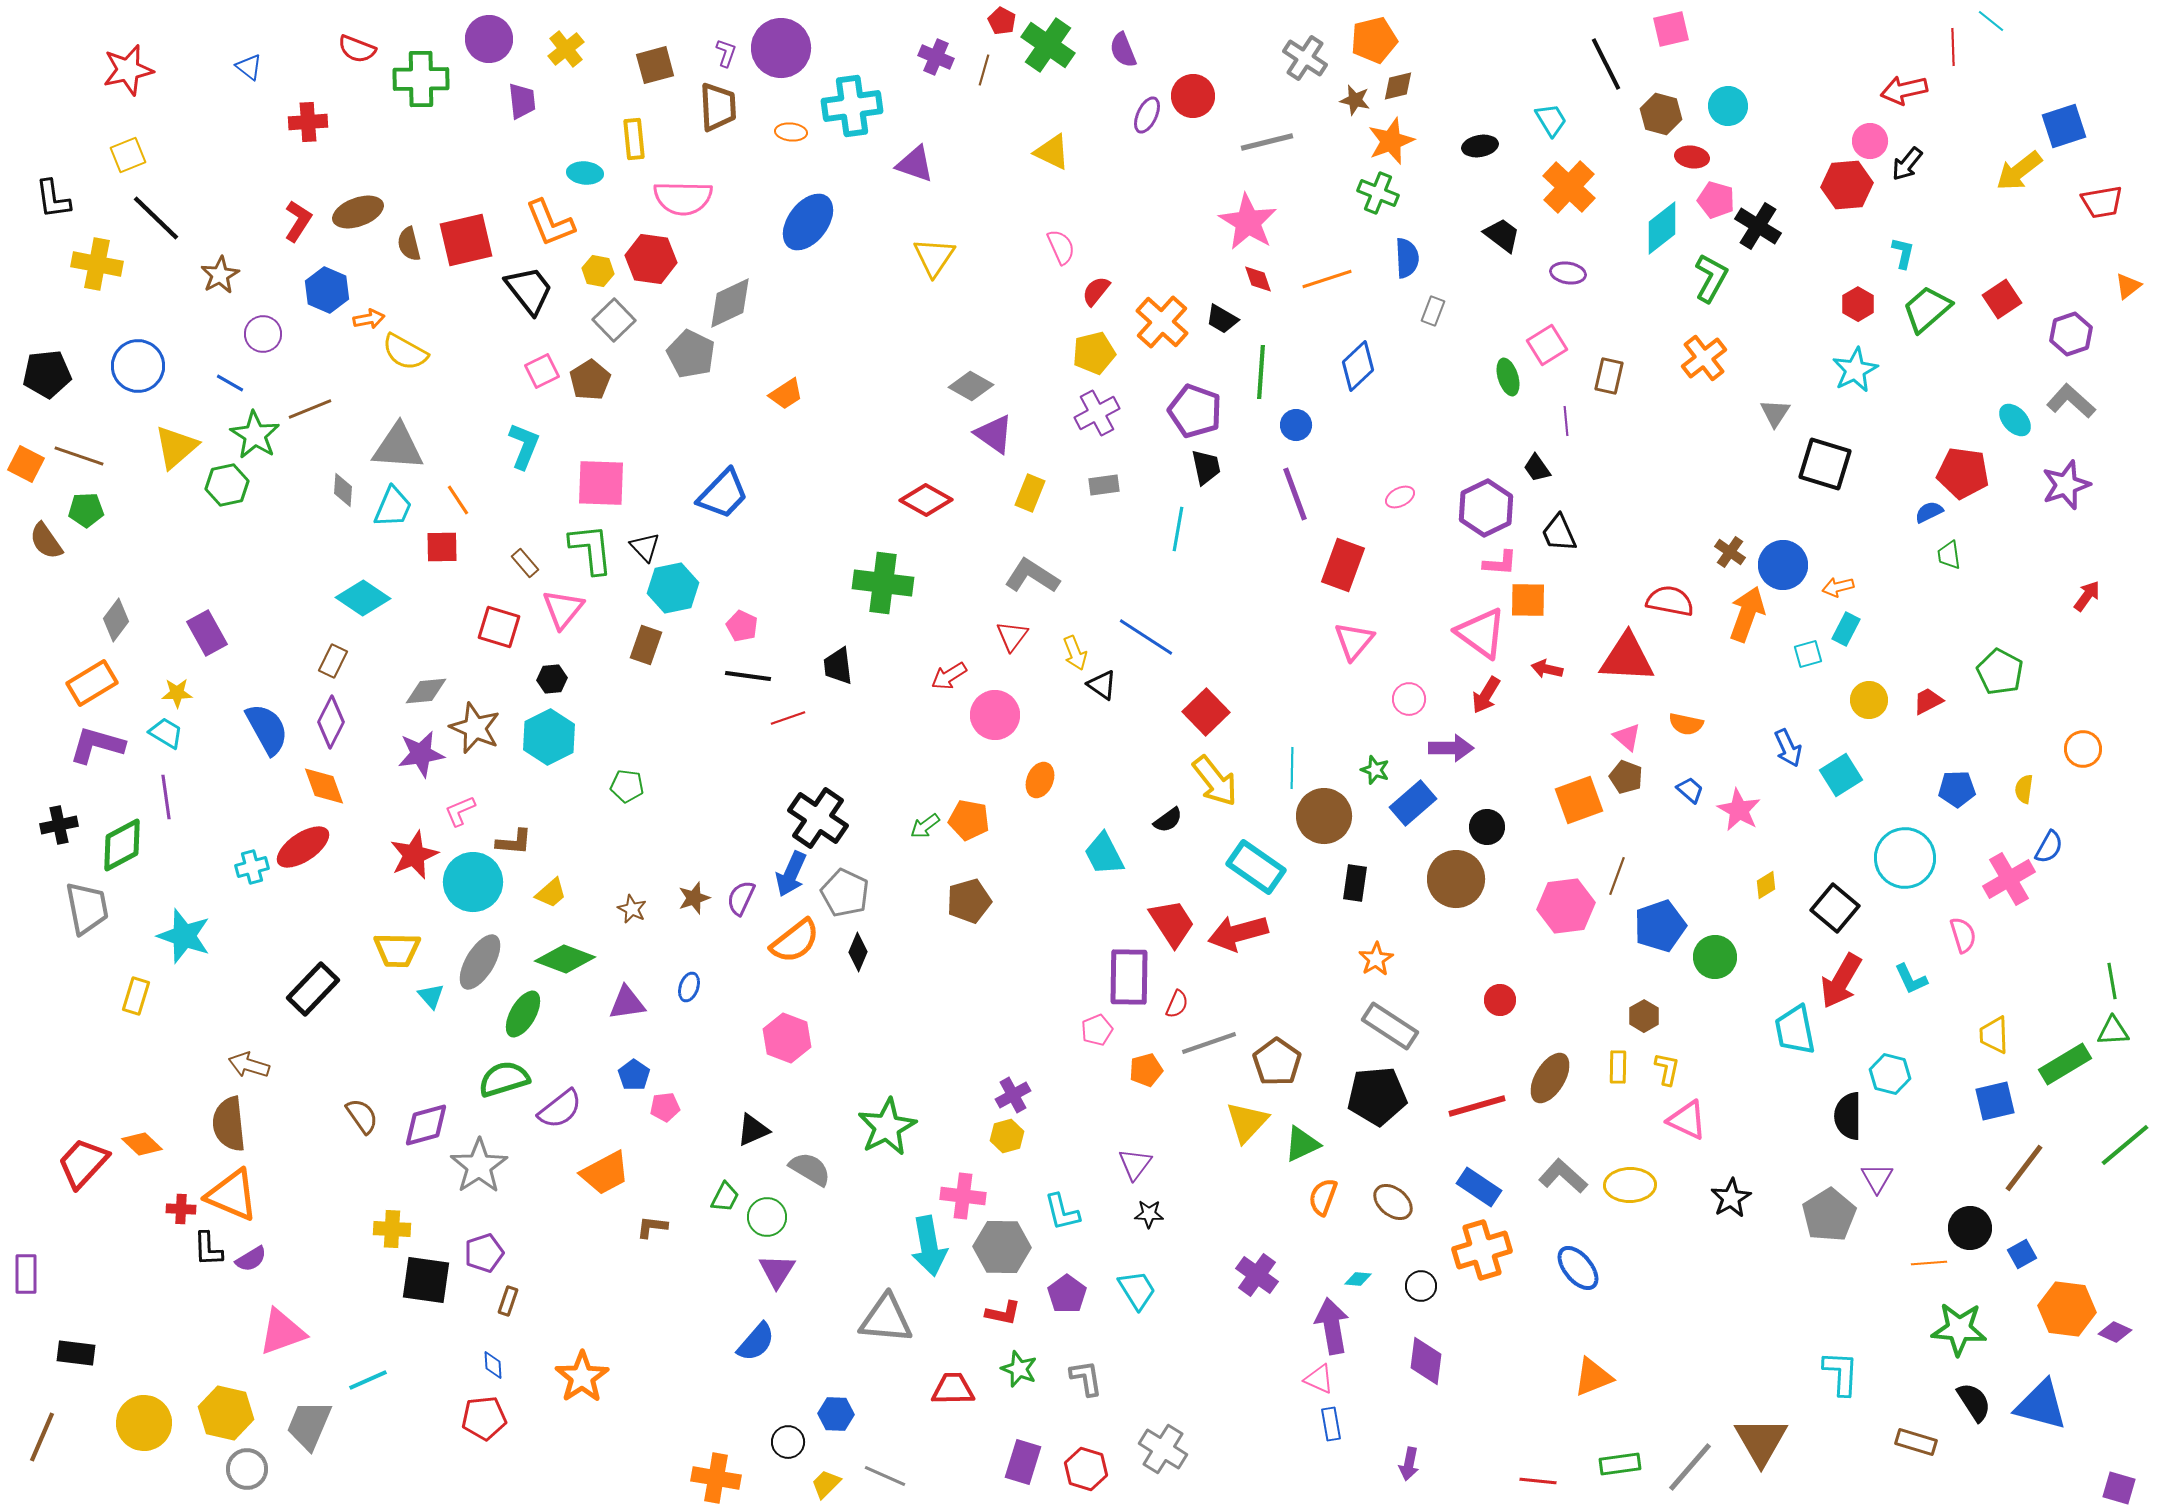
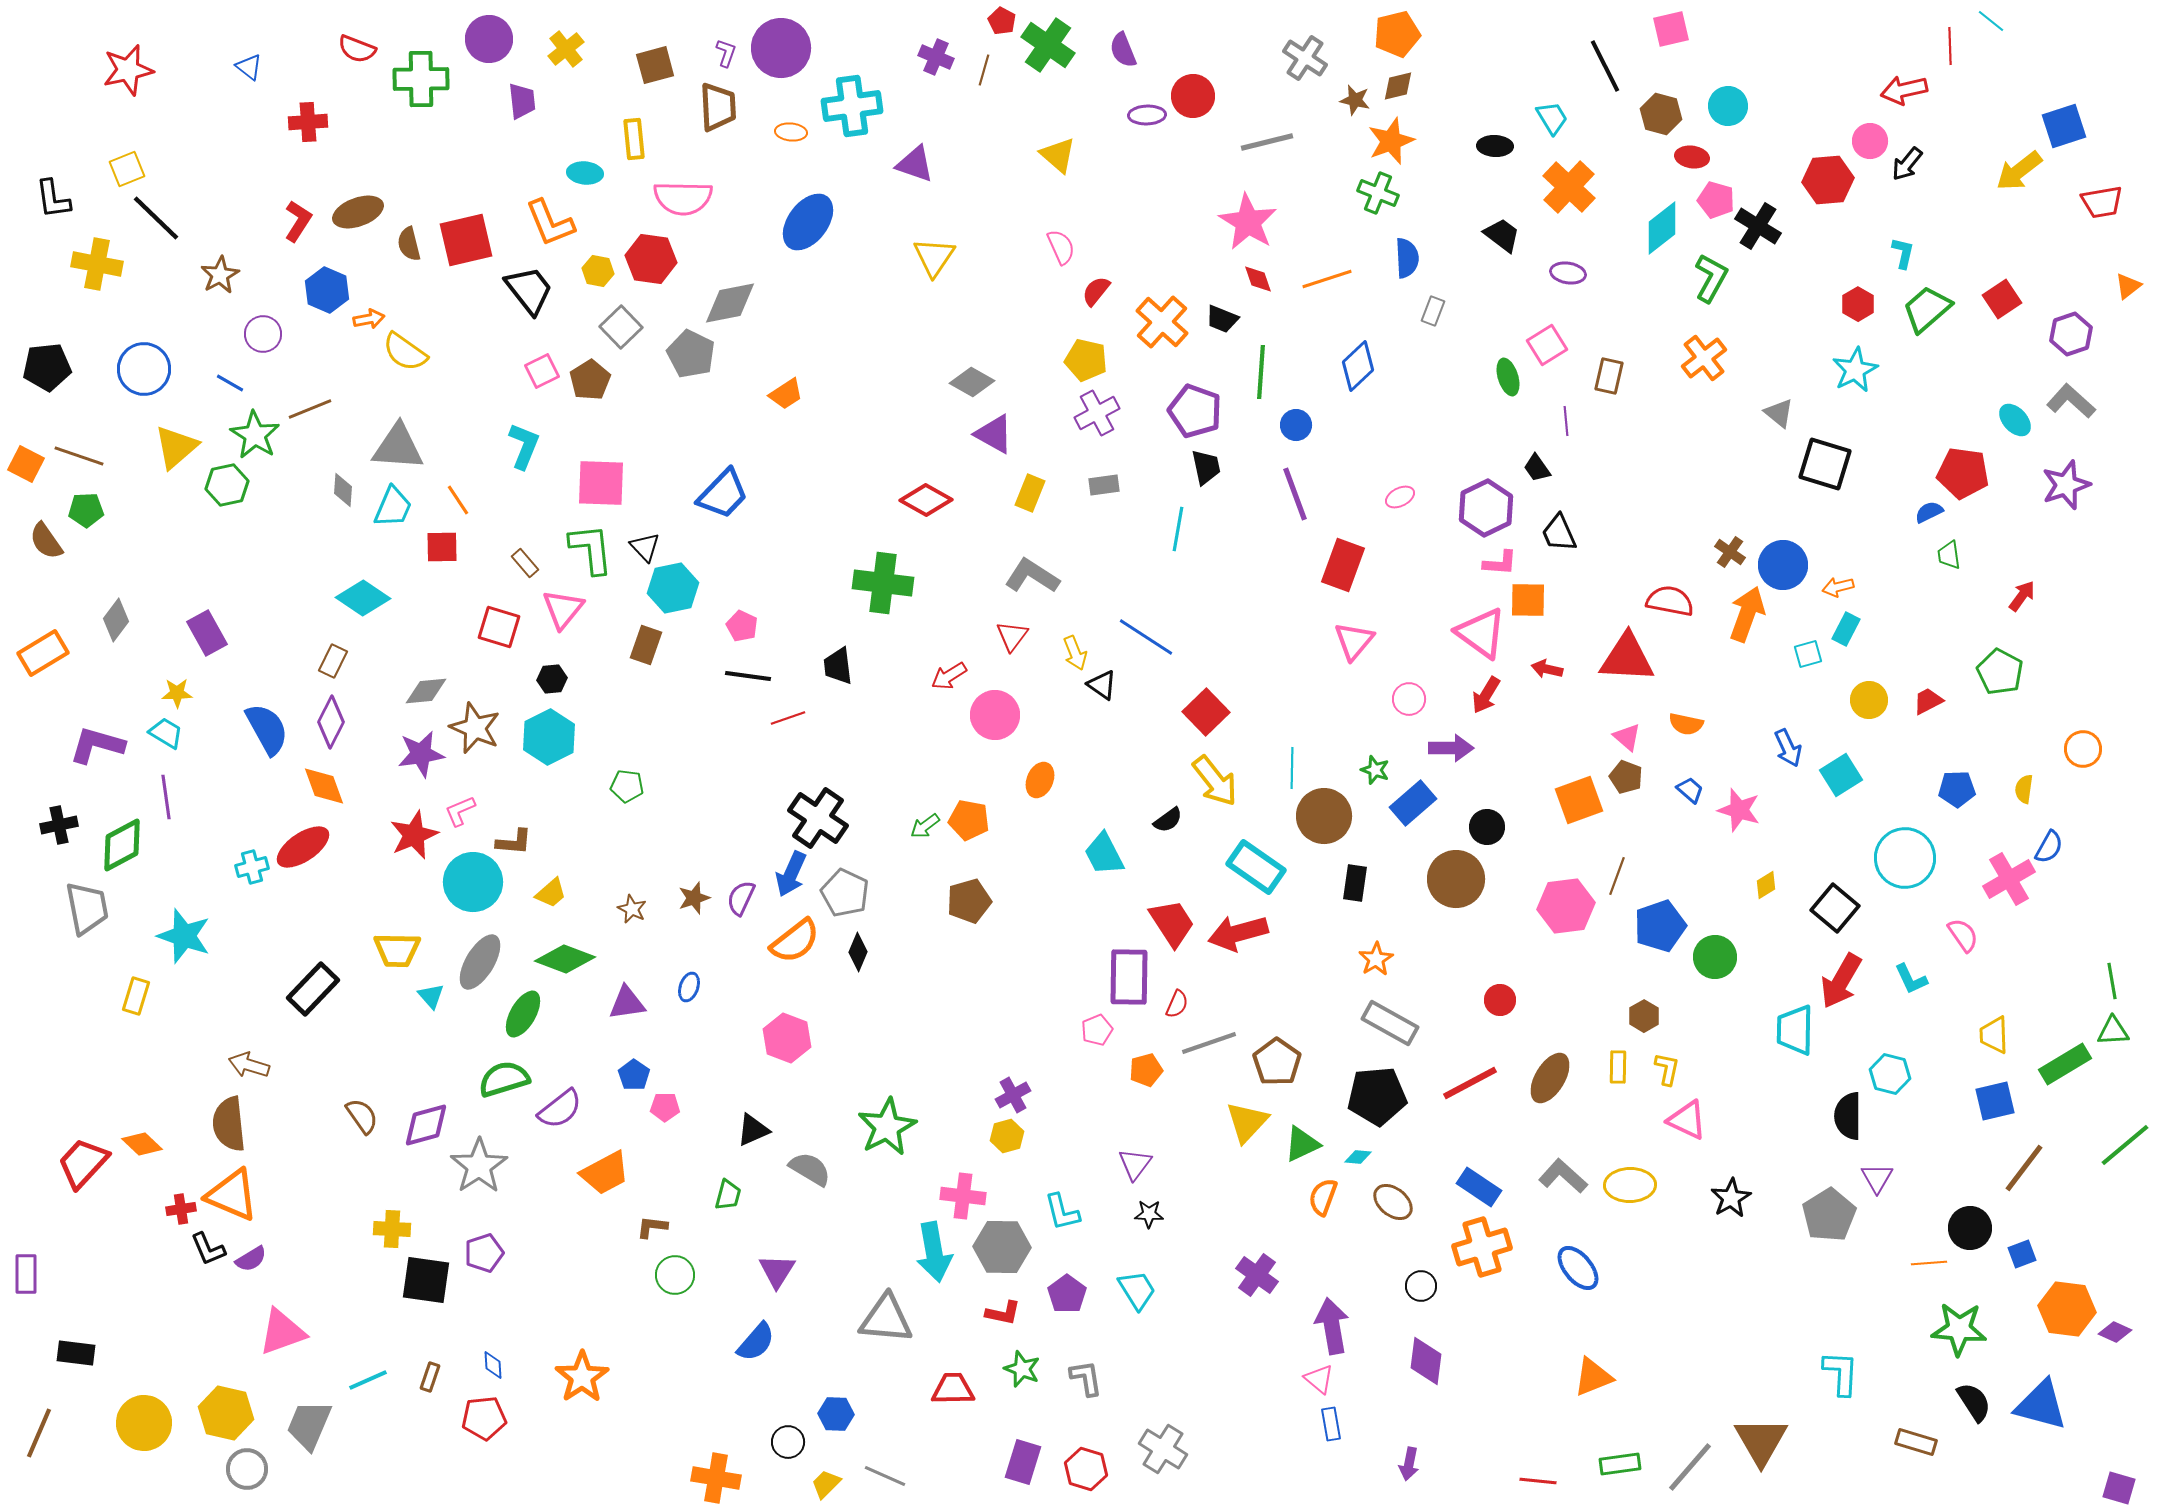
orange pentagon at (1374, 40): moved 23 px right, 6 px up
red line at (1953, 47): moved 3 px left, 1 px up
black line at (1606, 64): moved 1 px left, 2 px down
purple ellipse at (1147, 115): rotated 63 degrees clockwise
cyan trapezoid at (1551, 120): moved 1 px right, 2 px up
black ellipse at (1480, 146): moved 15 px right; rotated 12 degrees clockwise
yellow triangle at (1052, 152): moved 6 px right, 3 px down; rotated 15 degrees clockwise
yellow square at (128, 155): moved 1 px left, 14 px down
red hexagon at (1847, 185): moved 19 px left, 5 px up
gray diamond at (730, 303): rotated 14 degrees clockwise
black trapezoid at (1222, 319): rotated 8 degrees counterclockwise
gray square at (614, 320): moved 7 px right, 7 px down
yellow semicircle at (405, 352): rotated 6 degrees clockwise
yellow pentagon at (1094, 353): moved 8 px left, 7 px down; rotated 27 degrees clockwise
blue circle at (138, 366): moved 6 px right, 3 px down
black pentagon at (47, 374): moved 7 px up
gray diamond at (971, 386): moved 1 px right, 4 px up
gray triangle at (1775, 413): moved 4 px right; rotated 24 degrees counterclockwise
purple triangle at (994, 434): rotated 6 degrees counterclockwise
red arrow at (2087, 596): moved 65 px left
orange rectangle at (92, 683): moved 49 px left, 30 px up
pink star at (1739, 810): rotated 12 degrees counterclockwise
red star at (414, 855): moved 20 px up
pink semicircle at (1963, 935): rotated 18 degrees counterclockwise
gray rectangle at (1390, 1026): moved 3 px up; rotated 4 degrees counterclockwise
cyan trapezoid at (1795, 1030): rotated 12 degrees clockwise
red line at (1477, 1106): moved 7 px left, 23 px up; rotated 12 degrees counterclockwise
pink pentagon at (665, 1107): rotated 8 degrees clockwise
green trapezoid at (725, 1197): moved 3 px right, 2 px up; rotated 12 degrees counterclockwise
red cross at (181, 1209): rotated 12 degrees counterclockwise
green circle at (767, 1217): moved 92 px left, 58 px down
cyan arrow at (929, 1246): moved 5 px right, 6 px down
black L-shape at (208, 1249): rotated 21 degrees counterclockwise
orange cross at (1482, 1250): moved 3 px up
blue square at (2022, 1254): rotated 8 degrees clockwise
cyan diamond at (1358, 1279): moved 122 px up
brown rectangle at (508, 1301): moved 78 px left, 76 px down
green star at (1019, 1369): moved 3 px right
pink triangle at (1319, 1379): rotated 16 degrees clockwise
brown line at (42, 1437): moved 3 px left, 4 px up
